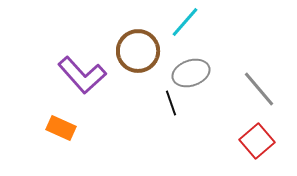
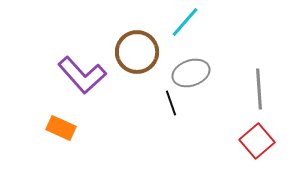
brown circle: moved 1 px left, 1 px down
gray line: rotated 36 degrees clockwise
